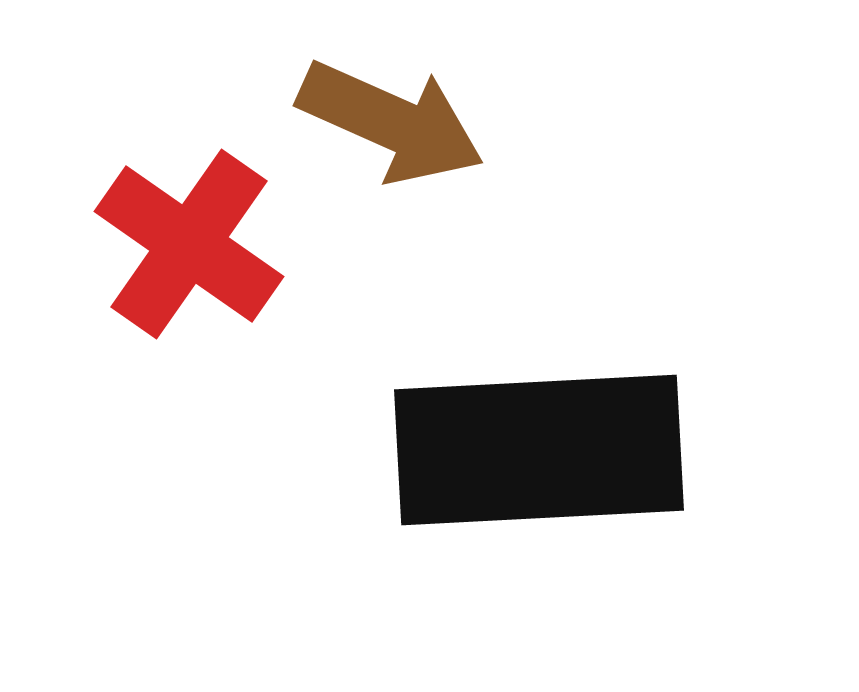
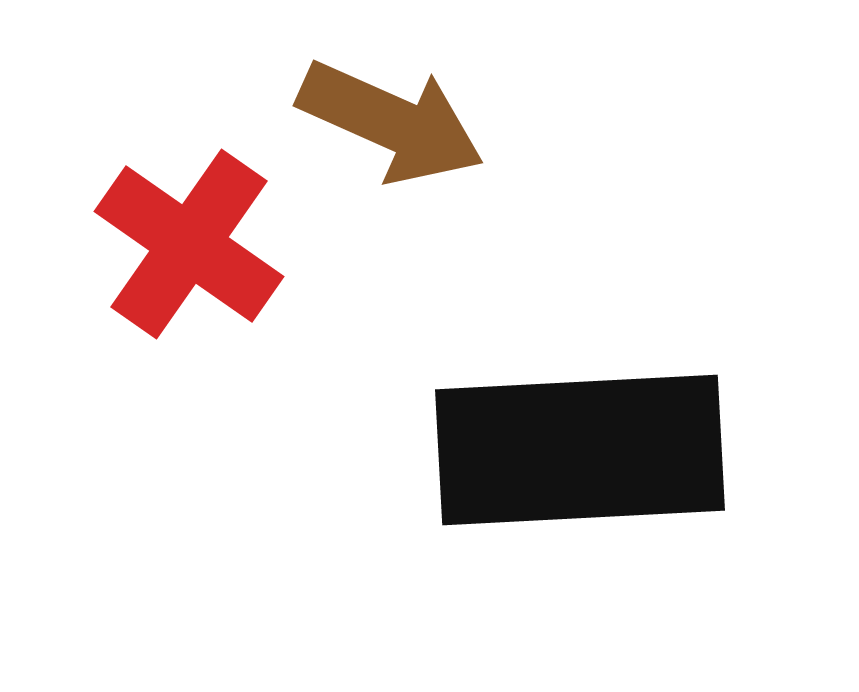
black rectangle: moved 41 px right
